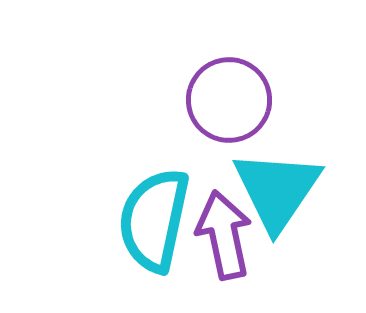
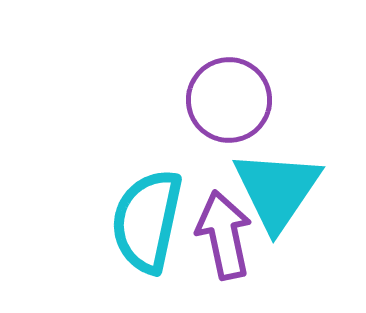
cyan semicircle: moved 7 px left, 1 px down
